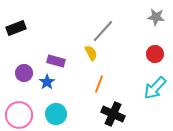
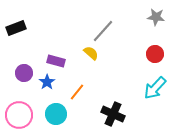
yellow semicircle: rotated 21 degrees counterclockwise
orange line: moved 22 px left, 8 px down; rotated 18 degrees clockwise
